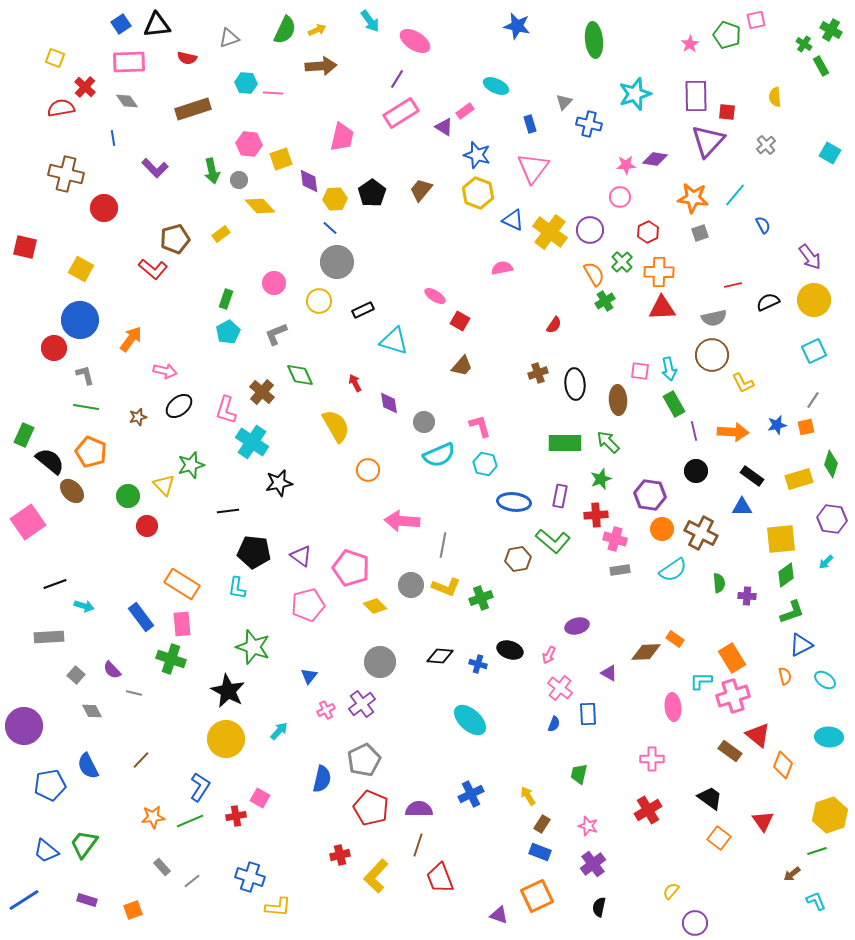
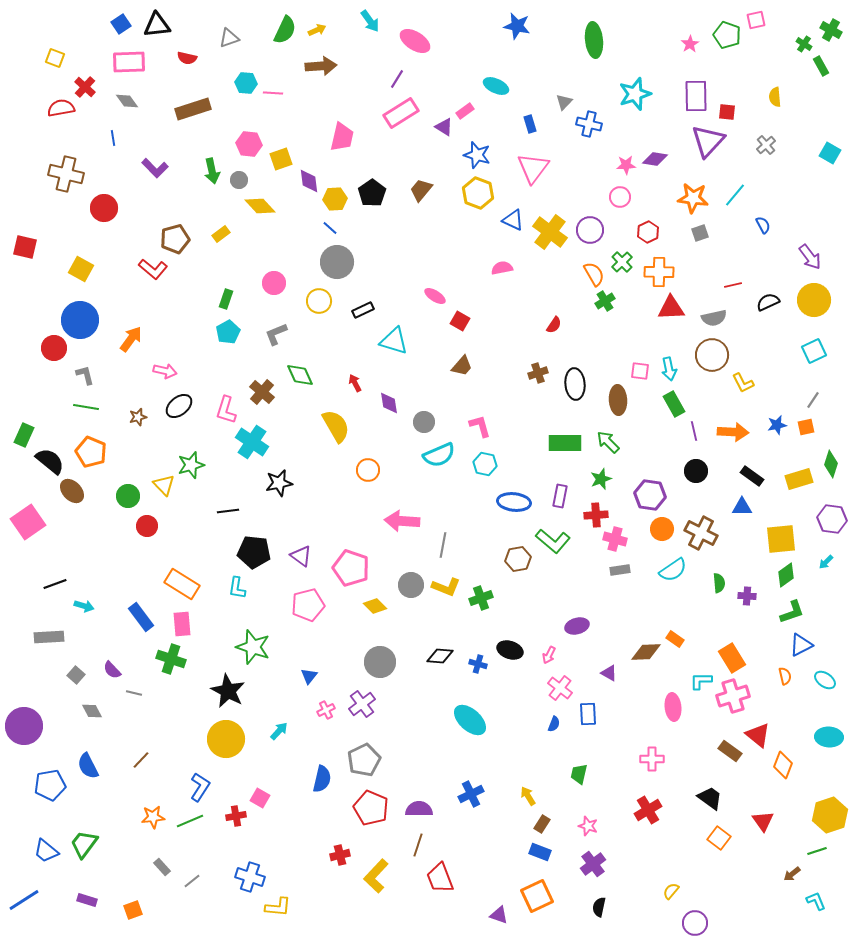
red triangle at (662, 308): moved 9 px right
